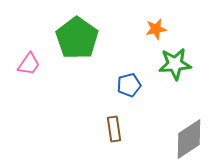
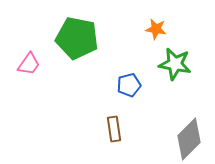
orange star: rotated 20 degrees clockwise
green pentagon: rotated 24 degrees counterclockwise
green star: rotated 16 degrees clockwise
gray diamond: rotated 12 degrees counterclockwise
